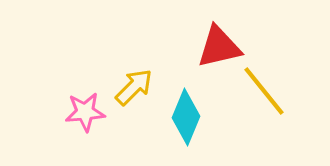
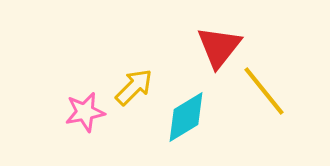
red triangle: rotated 39 degrees counterclockwise
pink star: rotated 6 degrees counterclockwise
cyan diamond: rotated 36 degrees clockwise
